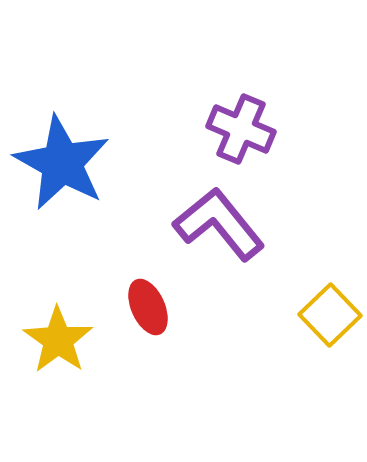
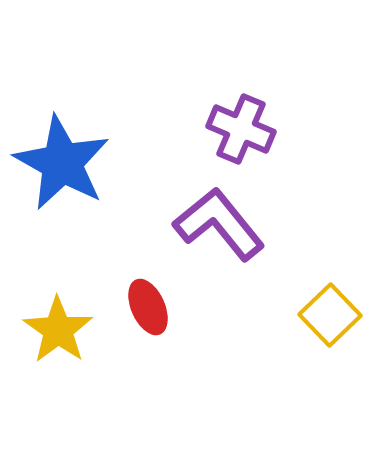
yellow star: moved 10 px up
